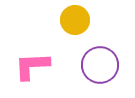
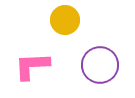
yellow circle: moved 10 px left
